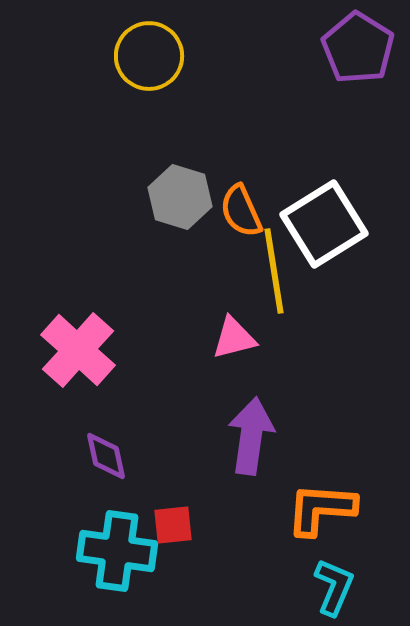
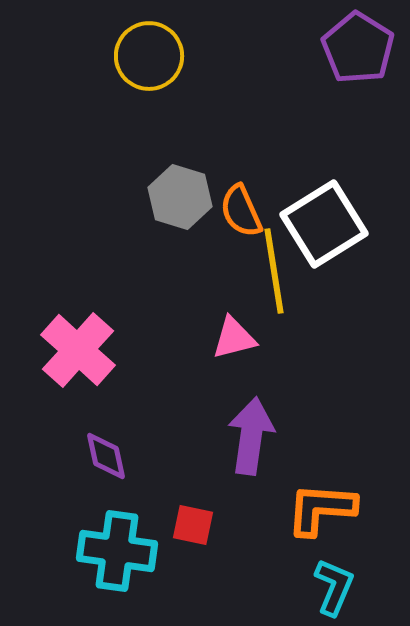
red square: moved 20 px right; rotated 18 degrees clockwise
